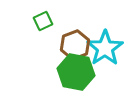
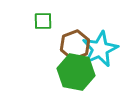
green square: rotated 24 degrees clockwise
cyan star: moved 5 px left, 1 px down; rotated 9 degrees clockwise
